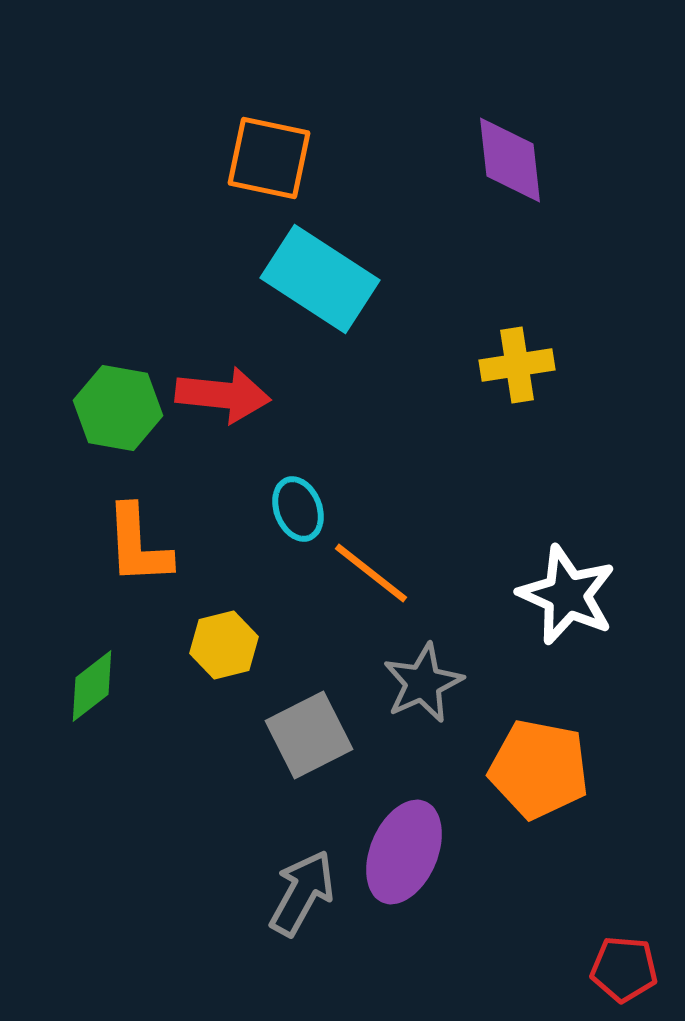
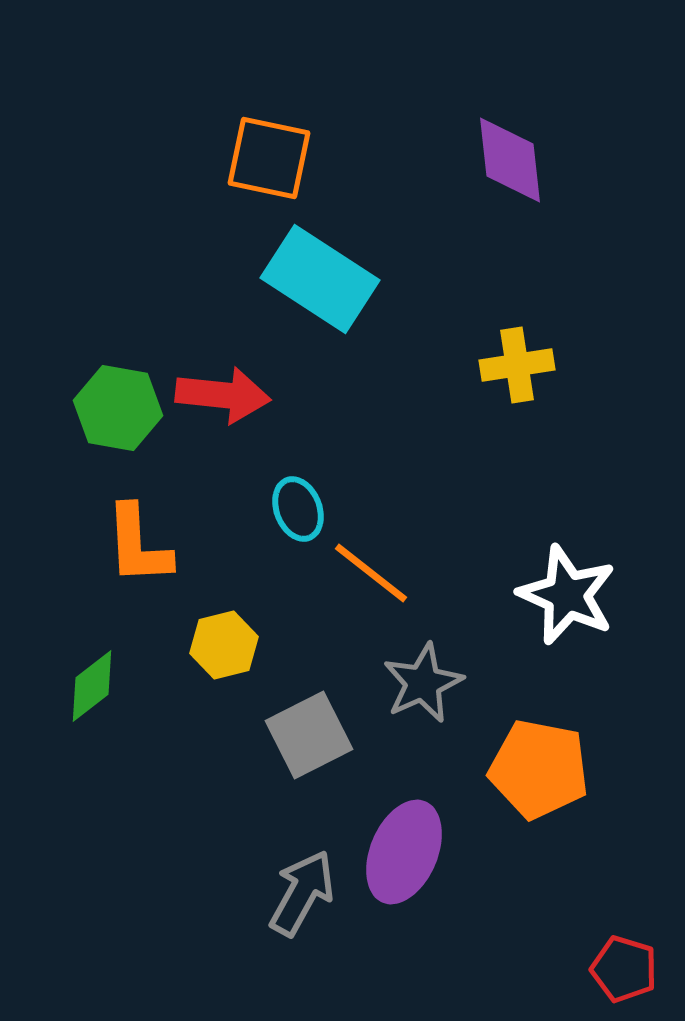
red pentagon: rotated 12 degrees clockwise
